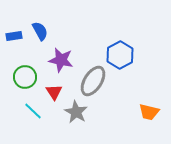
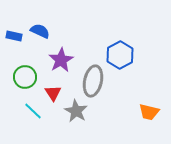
blue semicircle: rotated 36 degrees counterclockwise
blue rectangle: rotated 21 degrees clockwise
purple star: rotated 30 degrees clockwise
gray ellipse: rotated 20 degrees counterclockwise
red triangle: moved 1 px left, 1 px down
gray star: moved 1 px up
